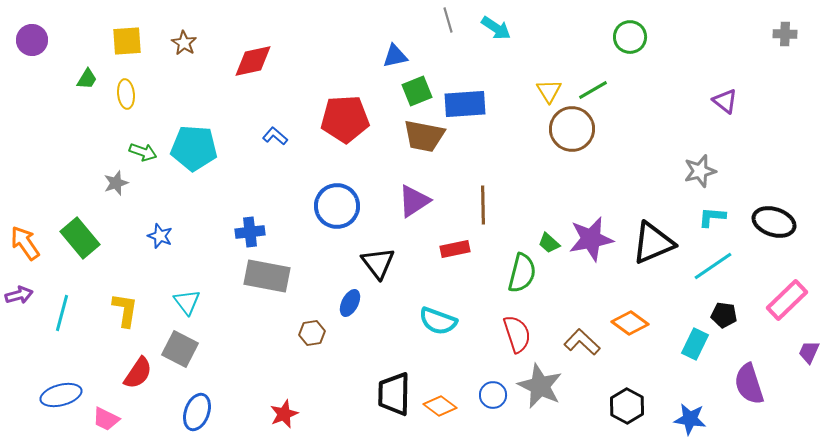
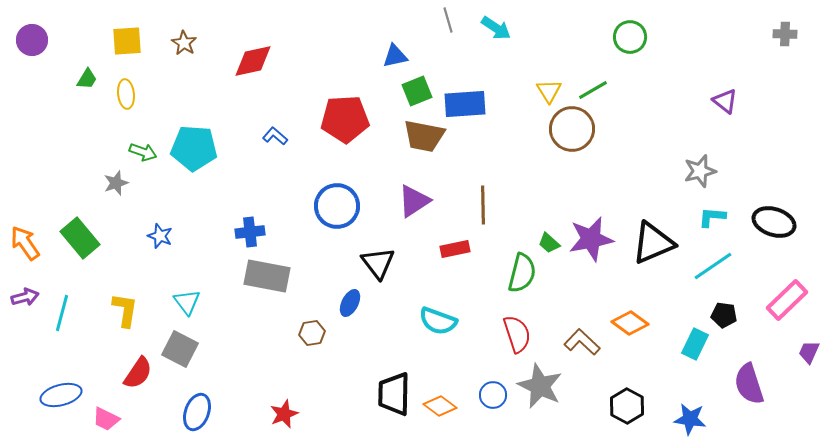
purple arrow at (19, 295): moved 6 px right, 2 px down
